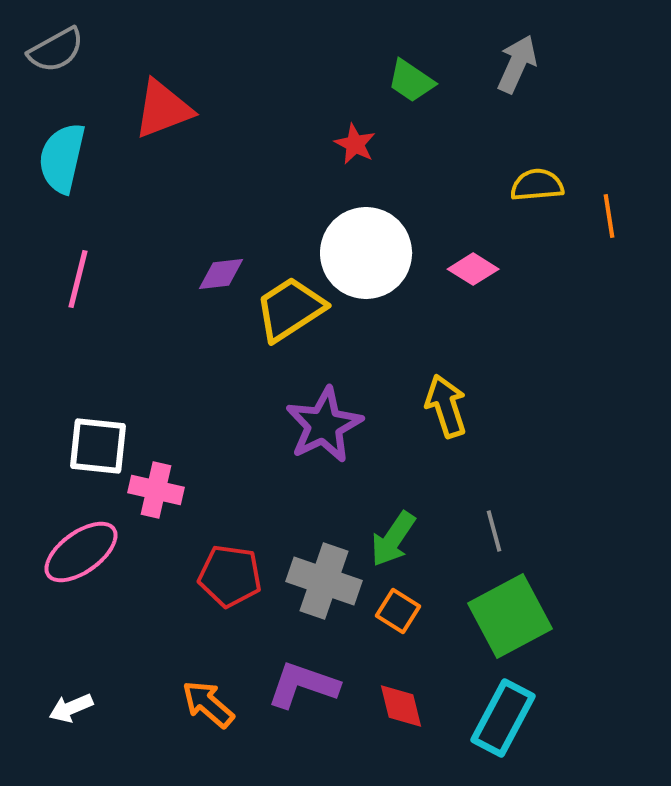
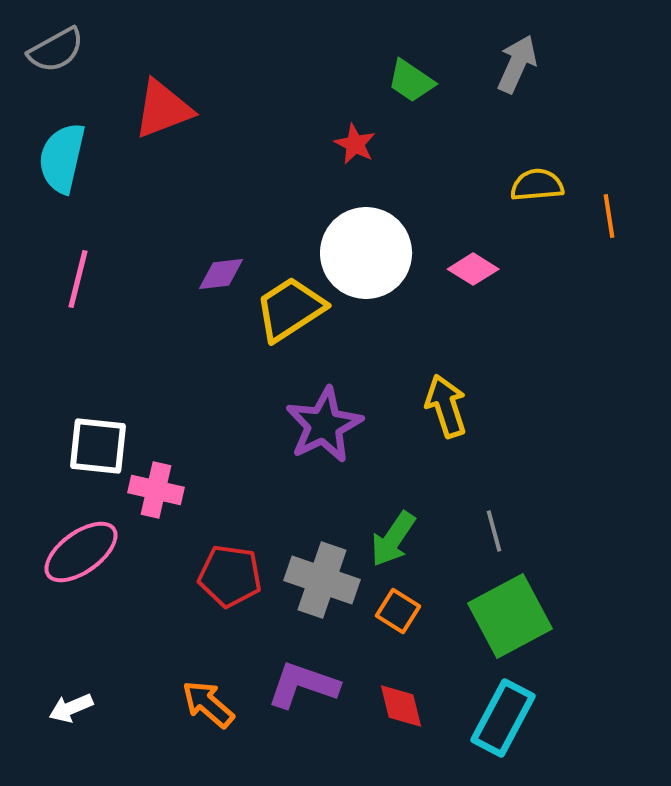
gray cross: moved 2 px left, 1 px up
